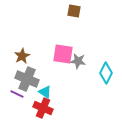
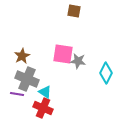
purple line: rotated 16 degrees counterclockwise
